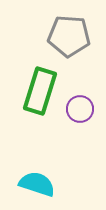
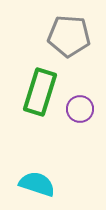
green rectangle: moved 1 px down
